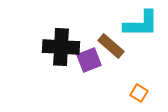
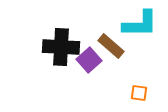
cyan L-shape: moved 1 px left
purple square: rotated 20 degrees counterclockwise
orange square: rotated 24 degrees counterclockwise
